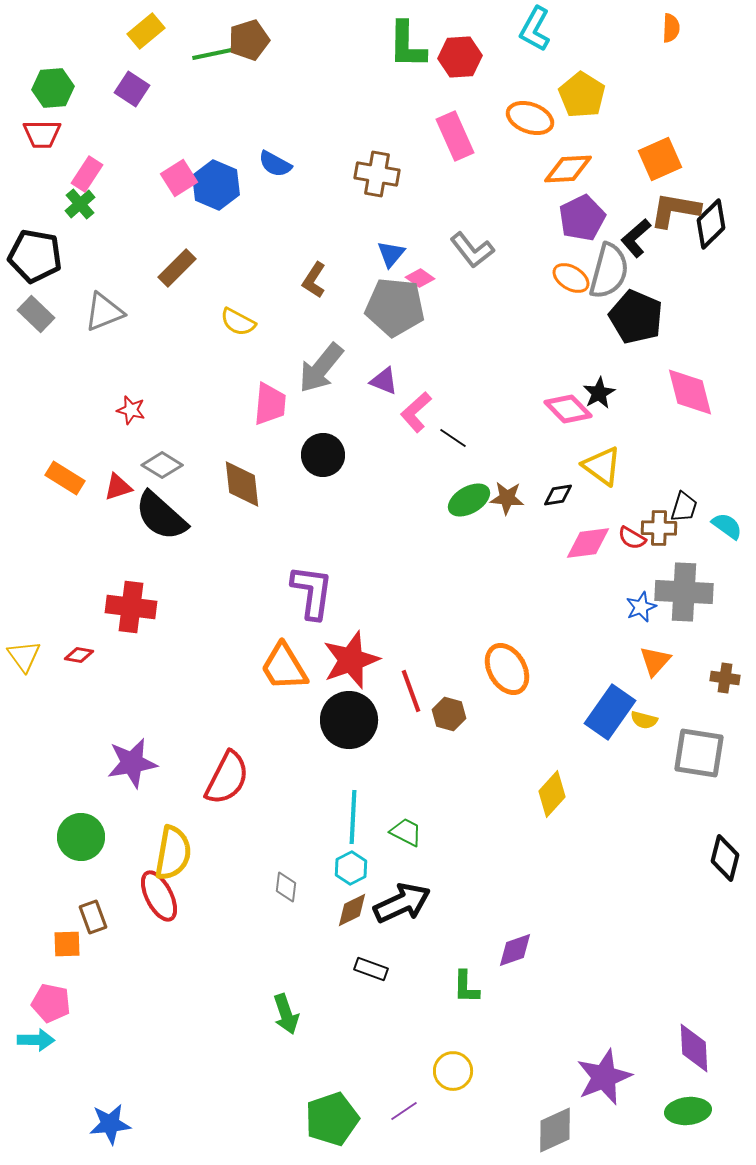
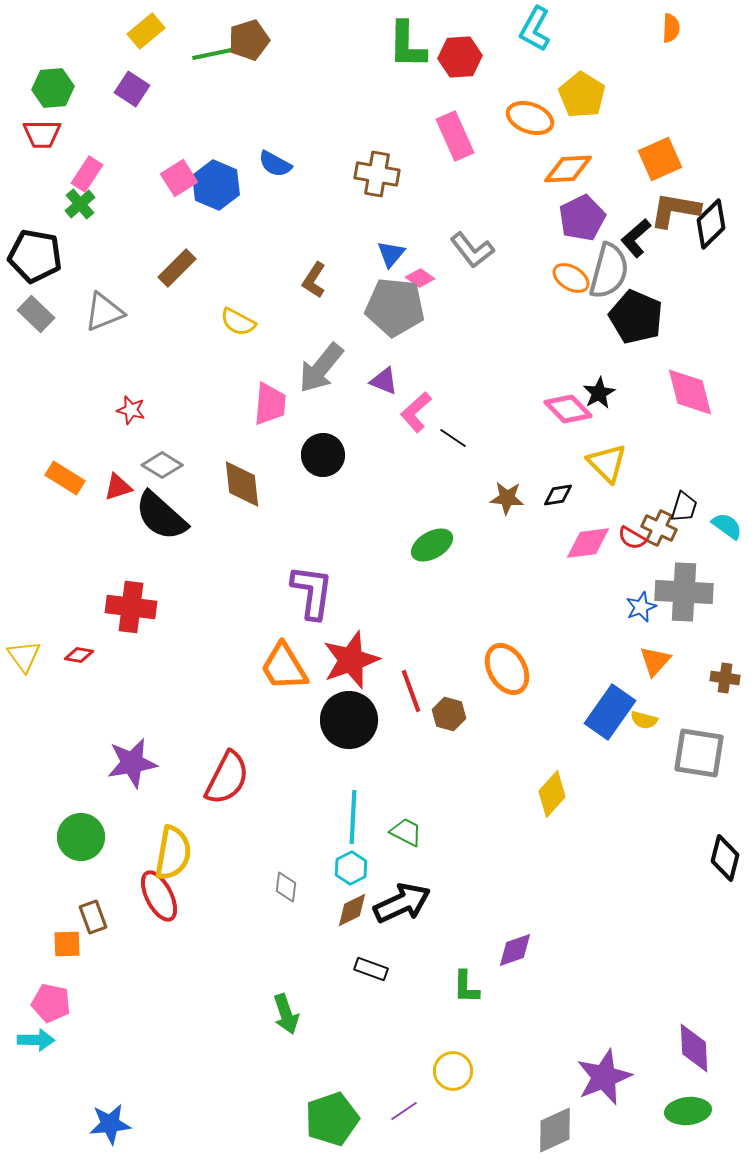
yellow triangle at (602, 466): moved 5 px right, 3 px up; rotated 9 degrees clockwise
green ellipse at (469, 500): moved 37 px left, 45 px down
brown cross at (659, 528): rotated 24 degrees clockwise
